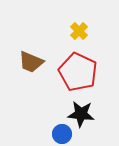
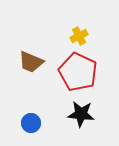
yellow cross: moved 5 px down; rotated 18 degrees clockwise
blue circle: moved 31 px left, 11 px up
